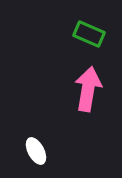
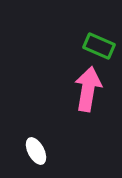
green rectangle: moved 10 px right, 12 px down
